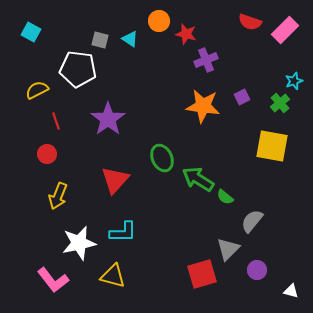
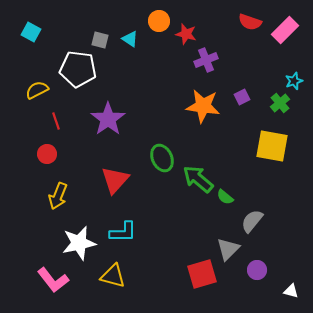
green arrow: rotated 8 degrees clockwise
